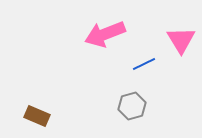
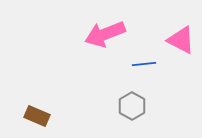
pink triangle: rotated 32 degrees counterclockwise
blue line: rotated 20 degrees clockwise
gray hexagon: rotated 16 degrees counterclockwise
